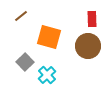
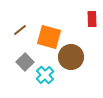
brown line: moved 1 px left, 14 px down
brown circle: moved 17 px left, 11 px down
cyan cross: moved 2 px left
